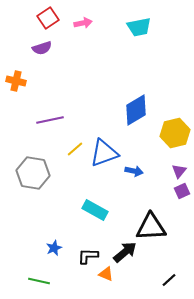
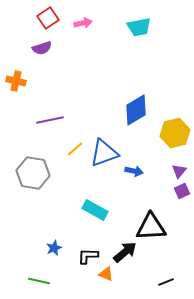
black line: moved 3 px left, 2 px down; rotated 21 degrees clockwise
